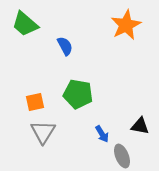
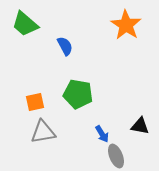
orange star: rotated 12 degrees counterclockwise
gray triangle: rotated 48 degrees clockwise
gray ellipse: moved 6 px left
